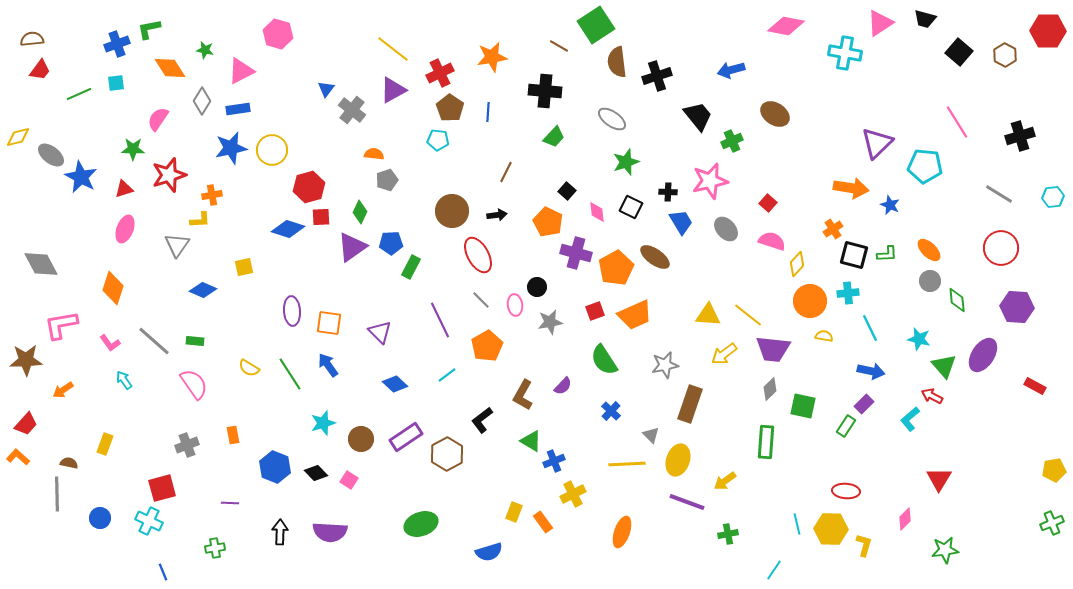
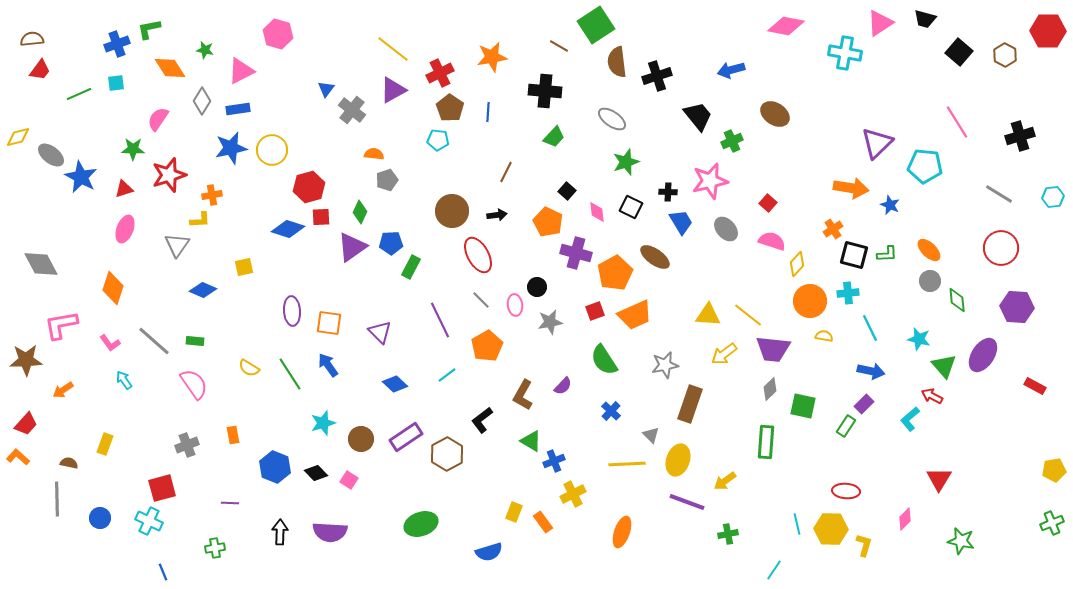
orange pentagon at (616, 268): moved 1 px left, 5 px down
gray line at (57, 494): moved 5 px down
green star at (945, 550): moved 16 px right, 9 px up; rotated 20 degrees clockwise
